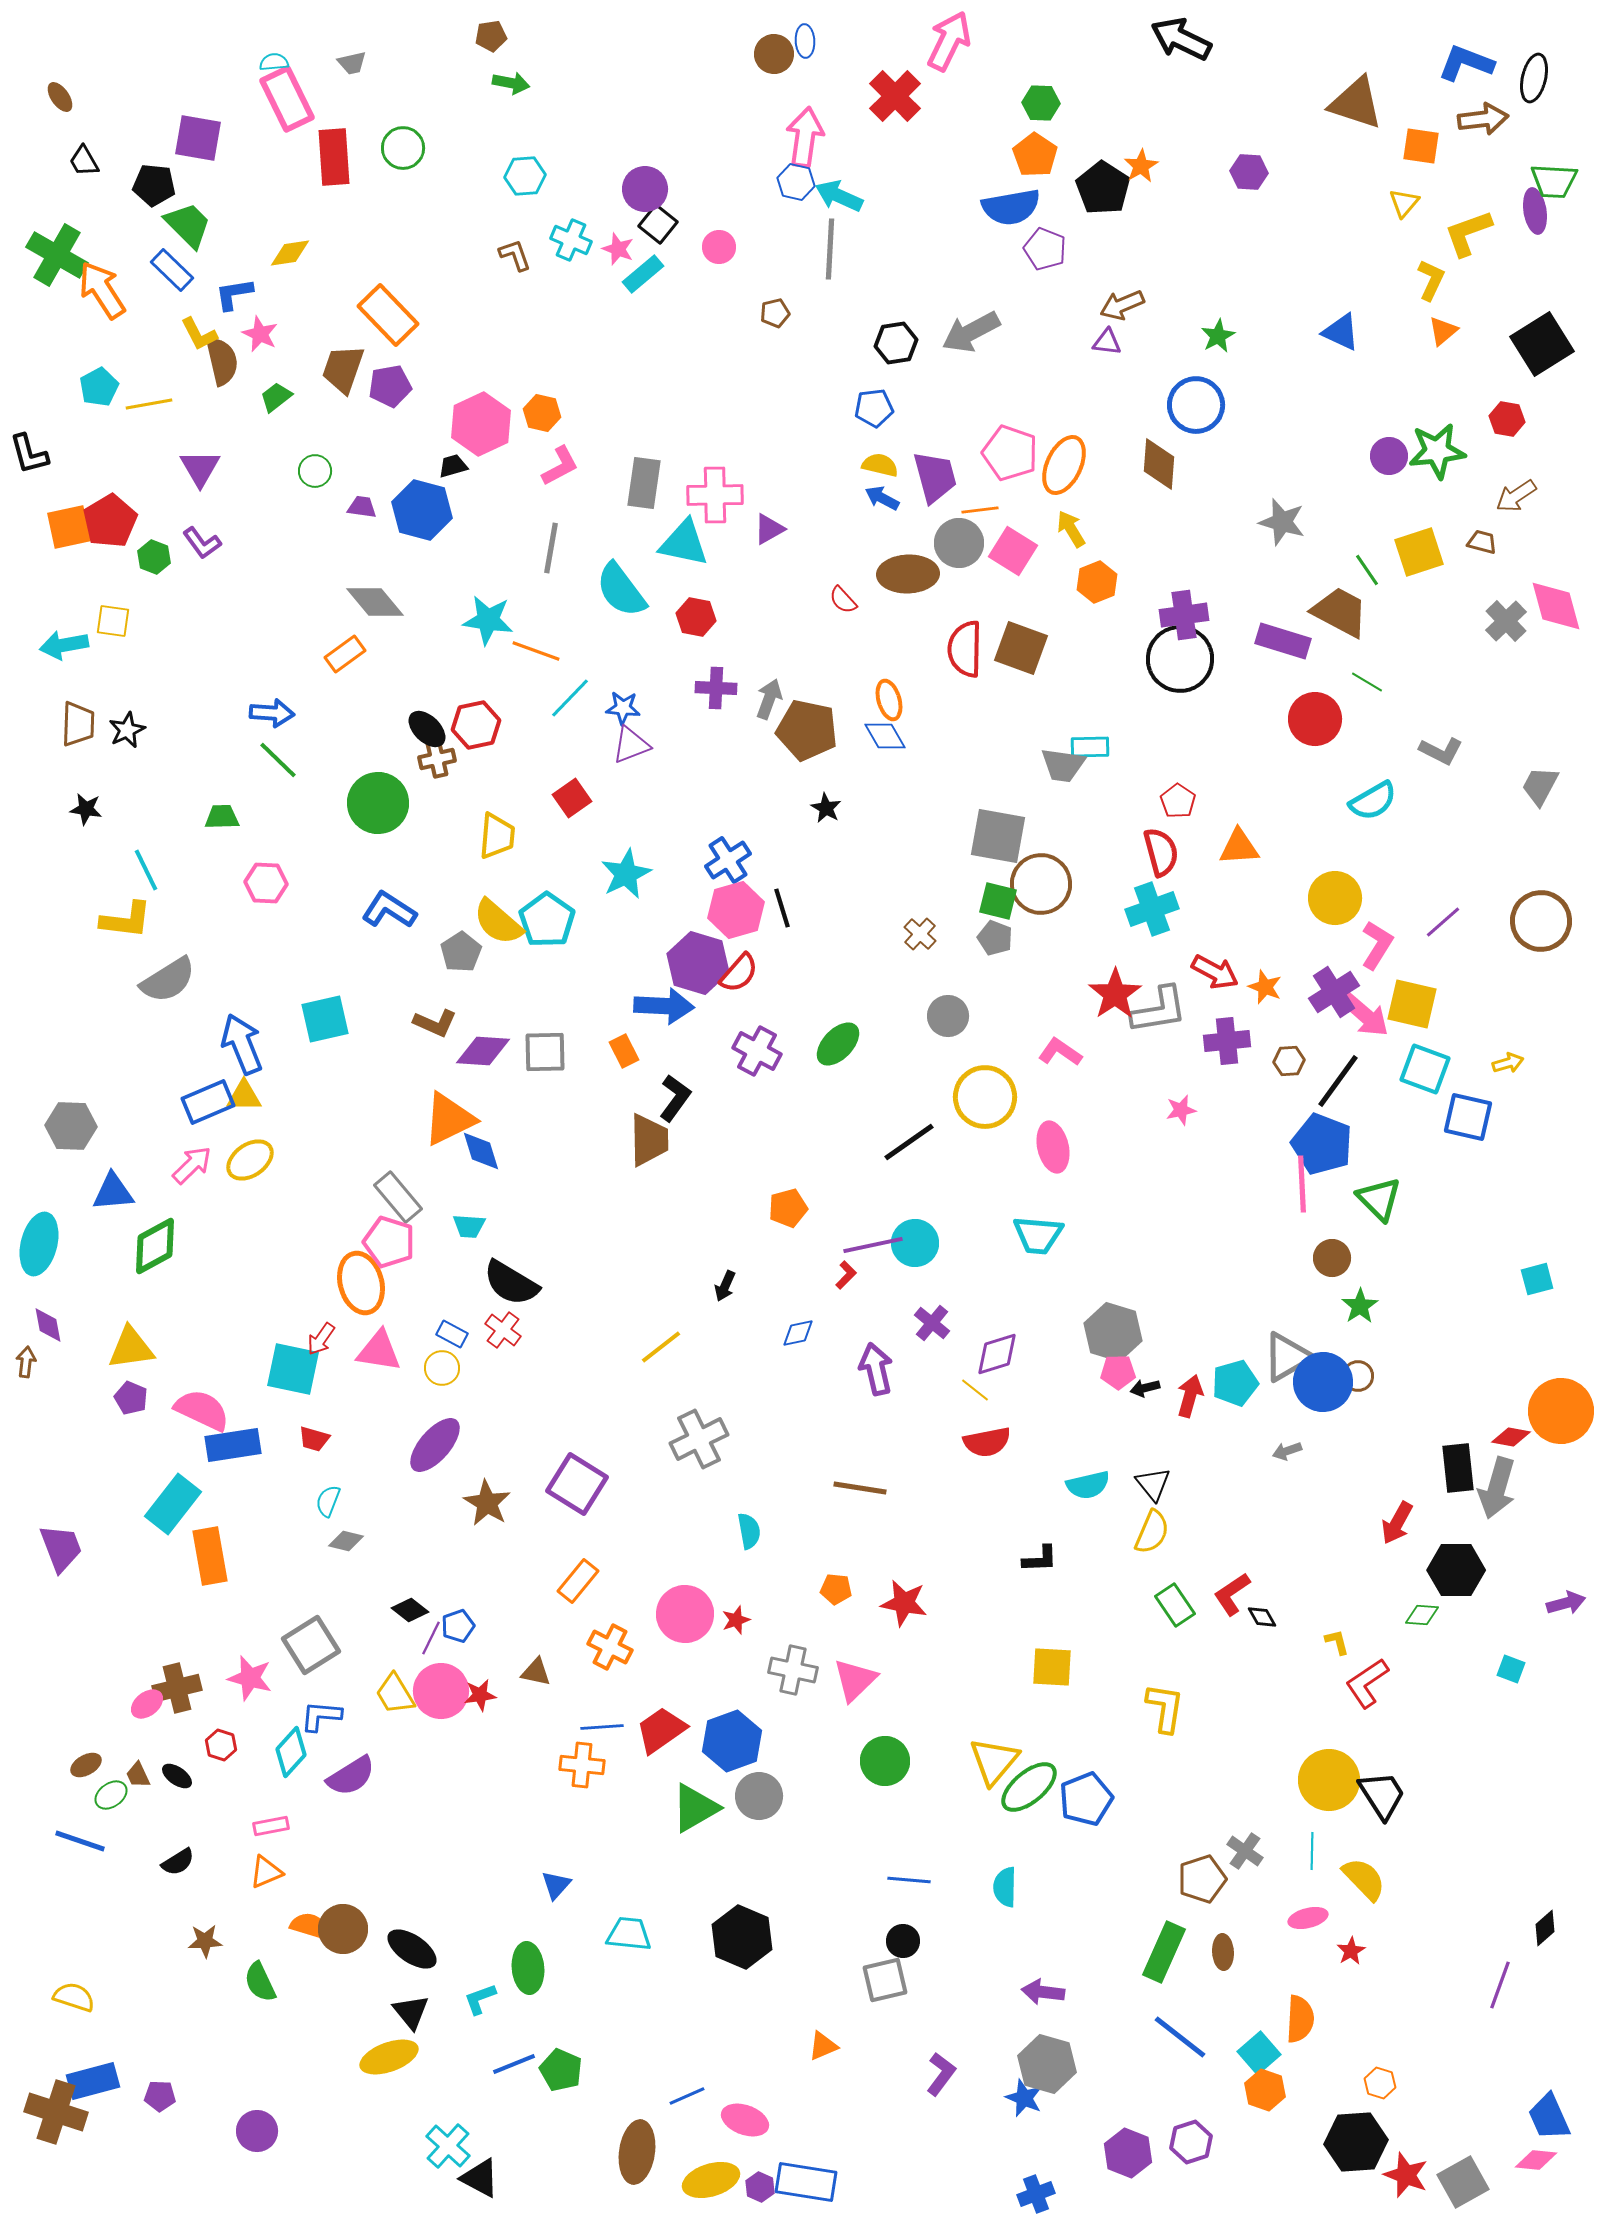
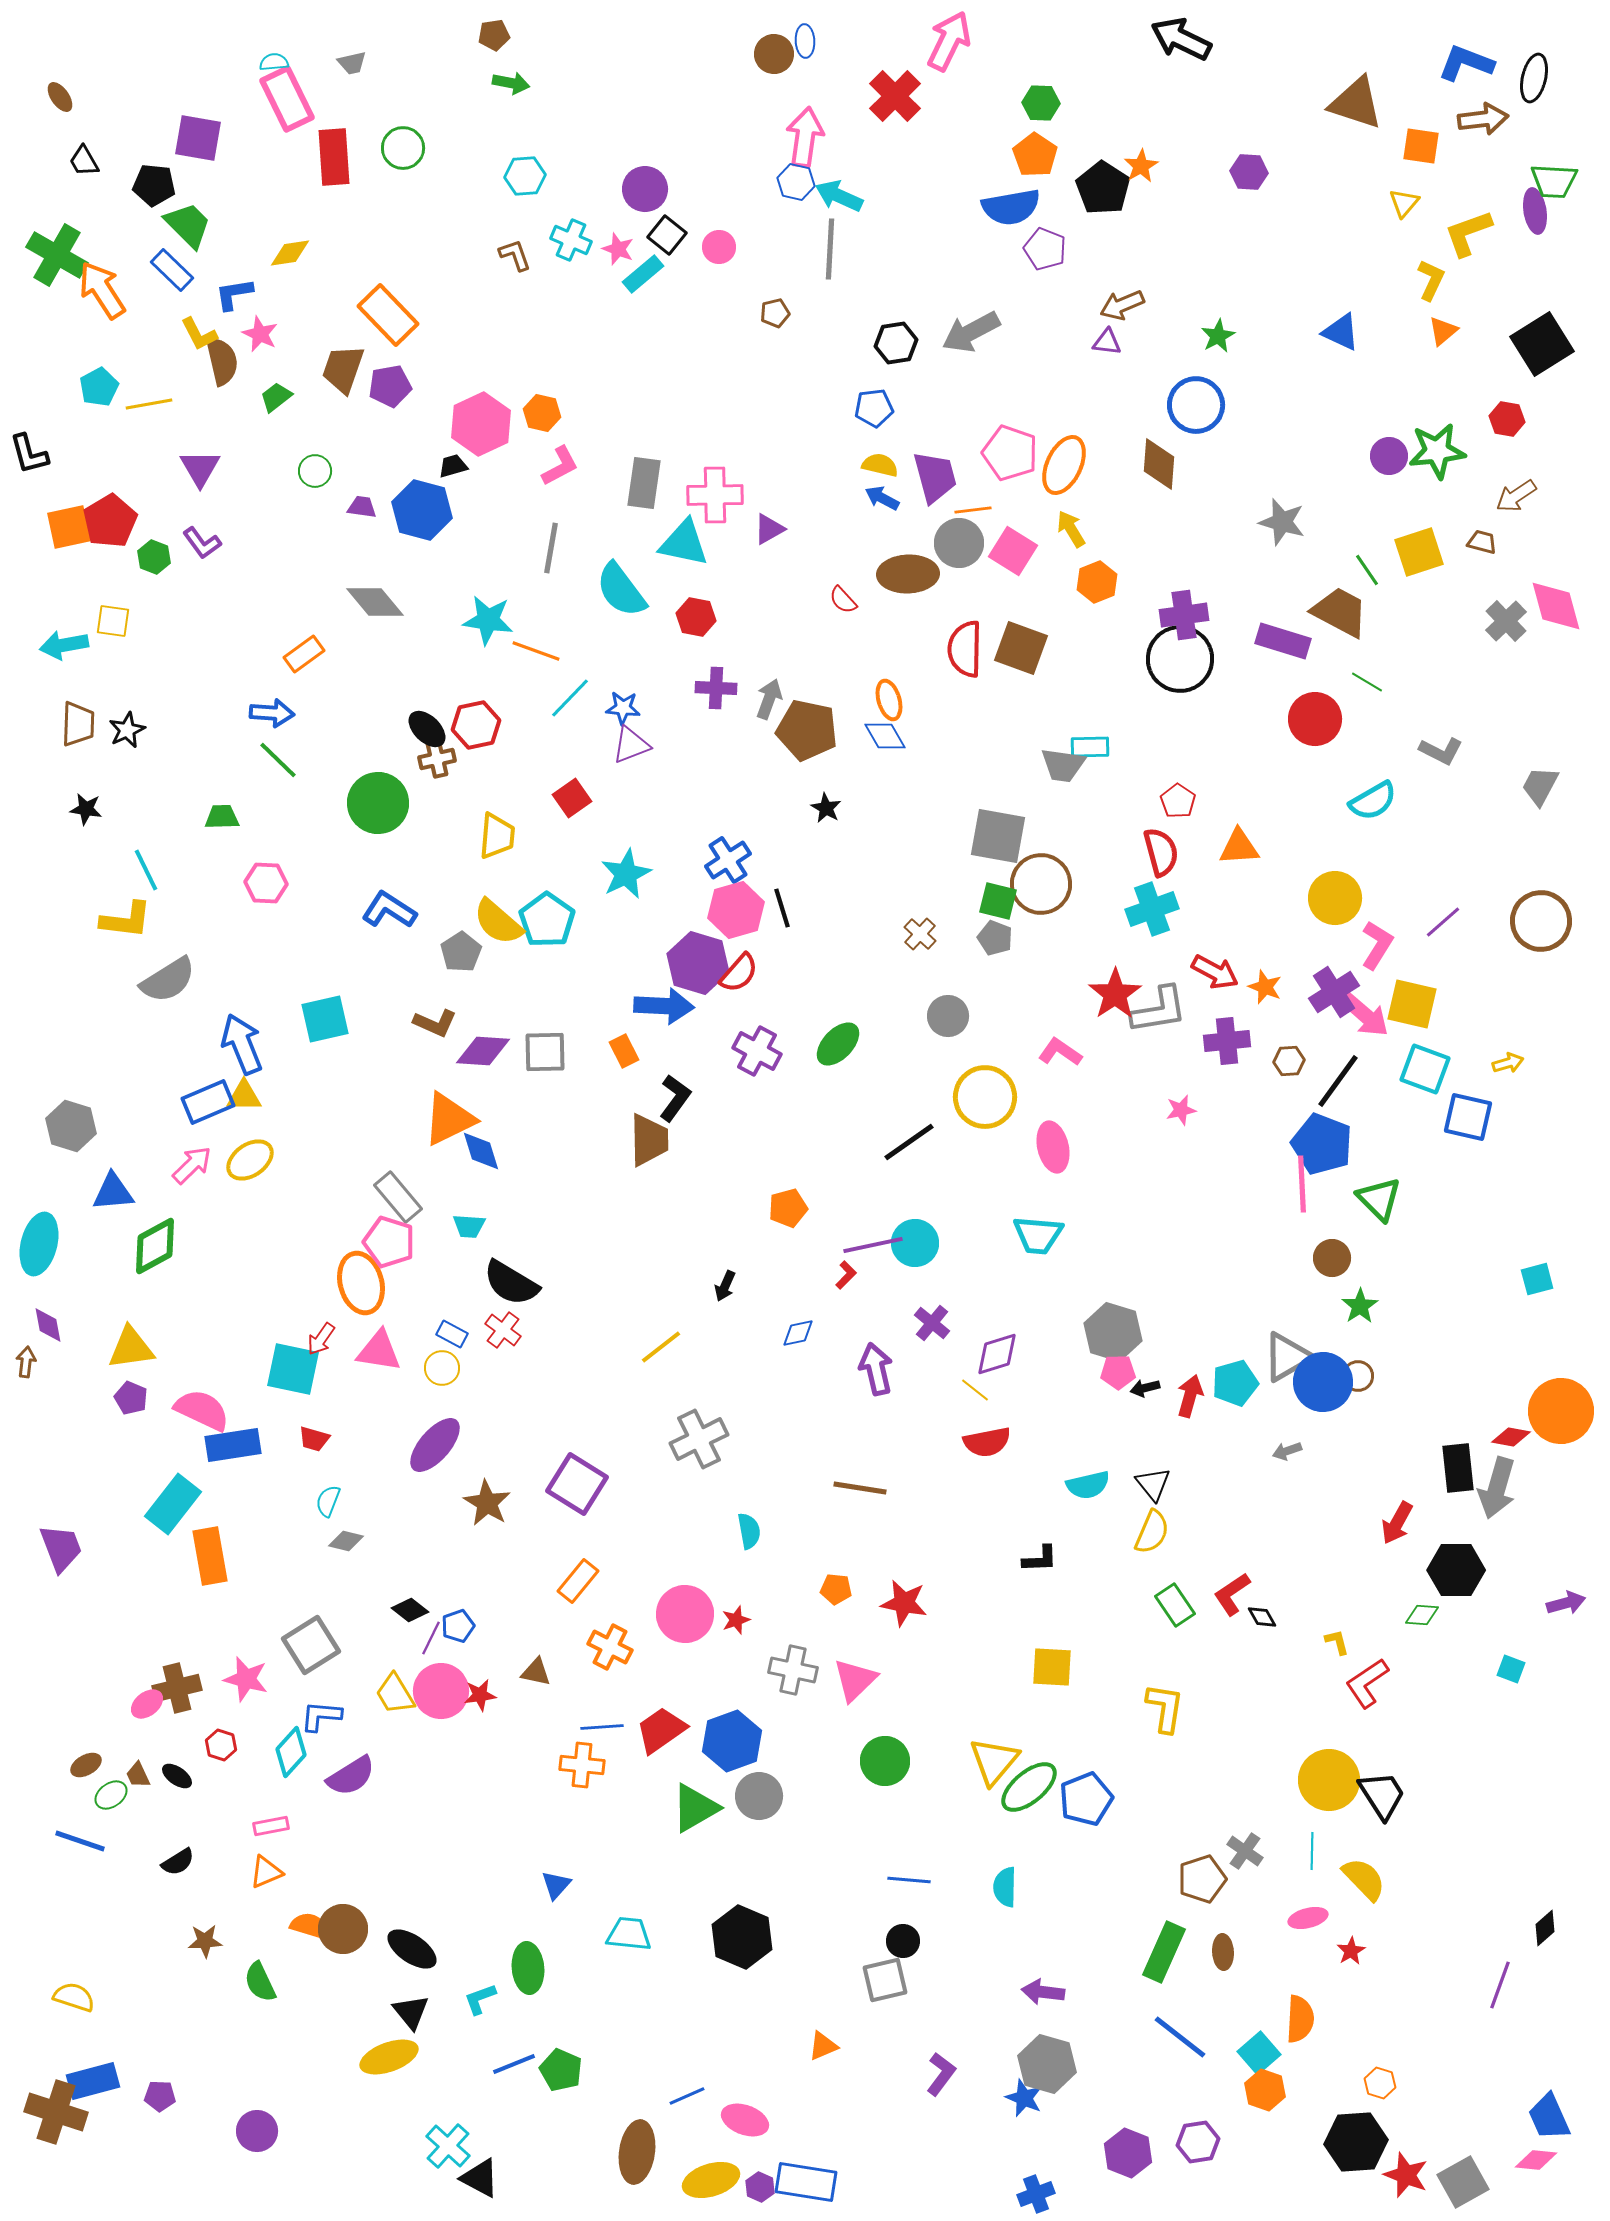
brown pentagon at (491, 36): moved 3 px right, 1 px up
black square at (658, 224): moved 9 px right, 11 px down
orange line at (980, 510): moved 7 px left
orange rectangle at (345, 654): moved 41 px left
gray hexagon at (71, 1126): rotated 15 degrees clockwise
pink star at (250, 1678): moved 4 px left, 1 px down
purple hexagon at (1191, 2142): moved 7 px right; rotated 9 degrees clockwise
